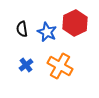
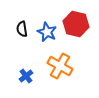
red hexagon: moved 1 px right, 1 px down; rotated 20 degrees counterclockwise
blue cross: moved 11 px down
